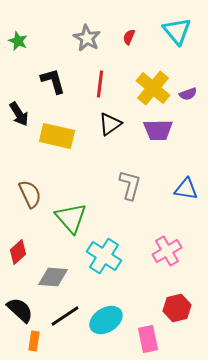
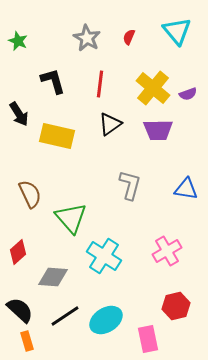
red hexagon: moved 1 px left, 2 px up
orange rectangle: moved 7 px left; rotated 24 degrees counterclockwise
